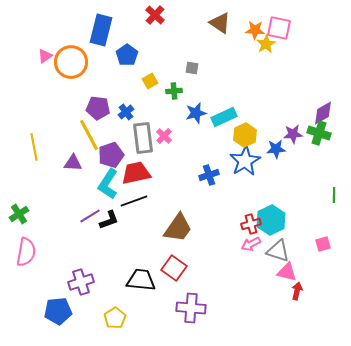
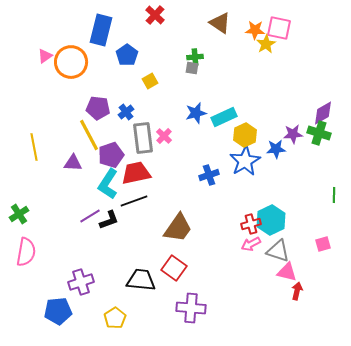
green cross at (174, 91): moved 21 px right, 34 px up
